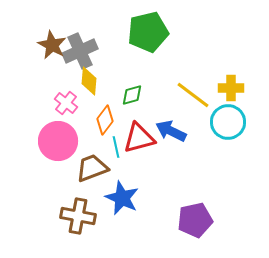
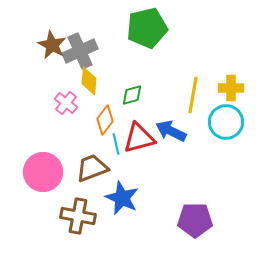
green pentagon: moved 1 px left, 4 px up
yellow line: rotated 63 degrees clockwise
cyan circle: moved 2 px left
pink circle: moved 15 px left, 31 px down
cyan line: moved 3 px up
purple pentagon: rotated 12 degrees clockwise
